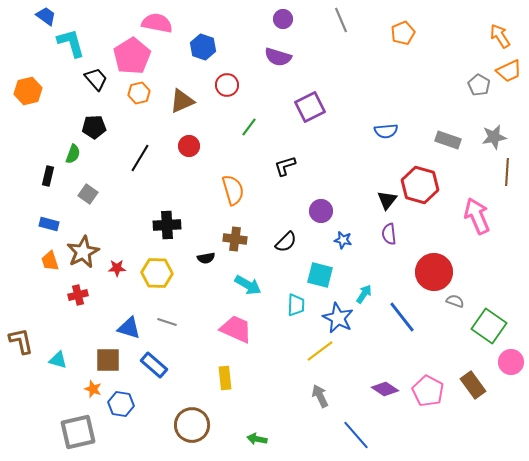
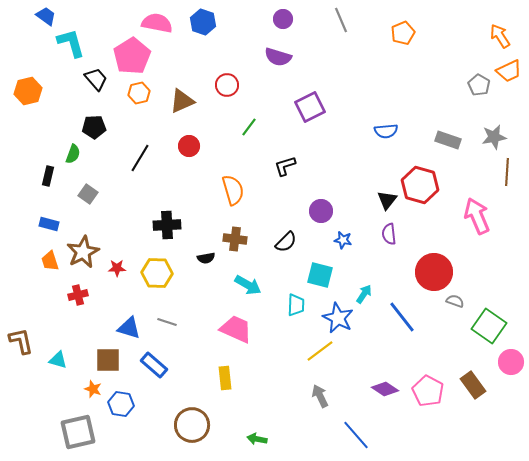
blue hexagon at (203, 47): moved 25 px up
